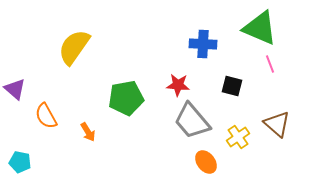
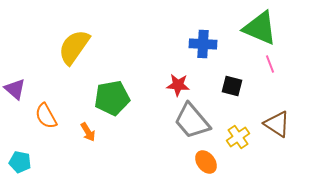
green pentagon: moved 14 px left
brown triangle: rotated 8 degrees counterclockwise
